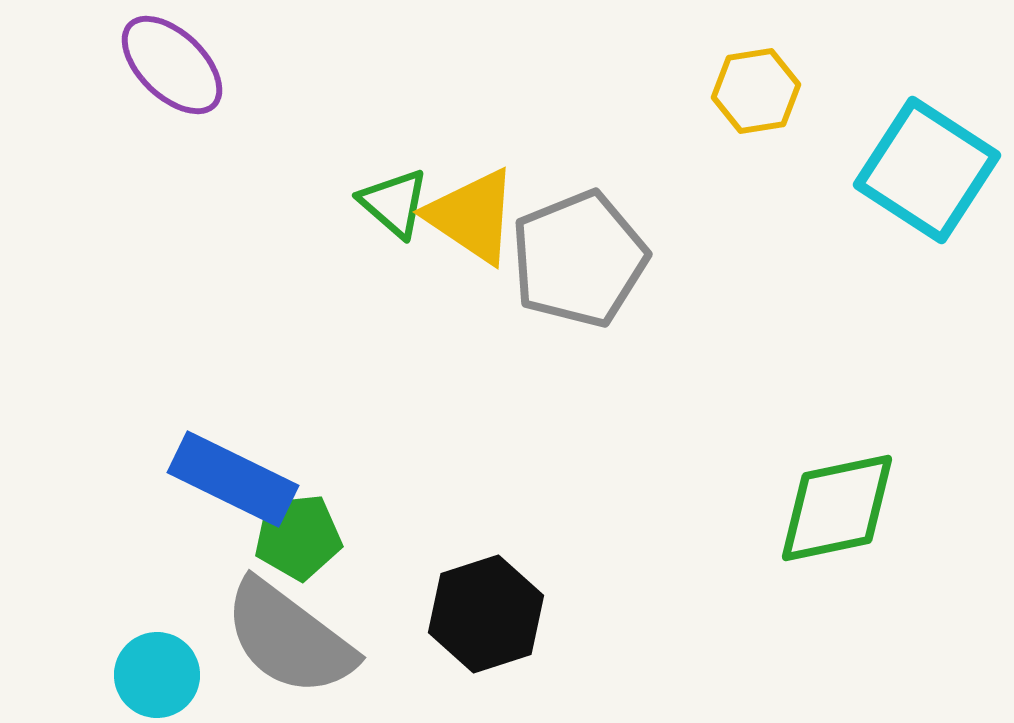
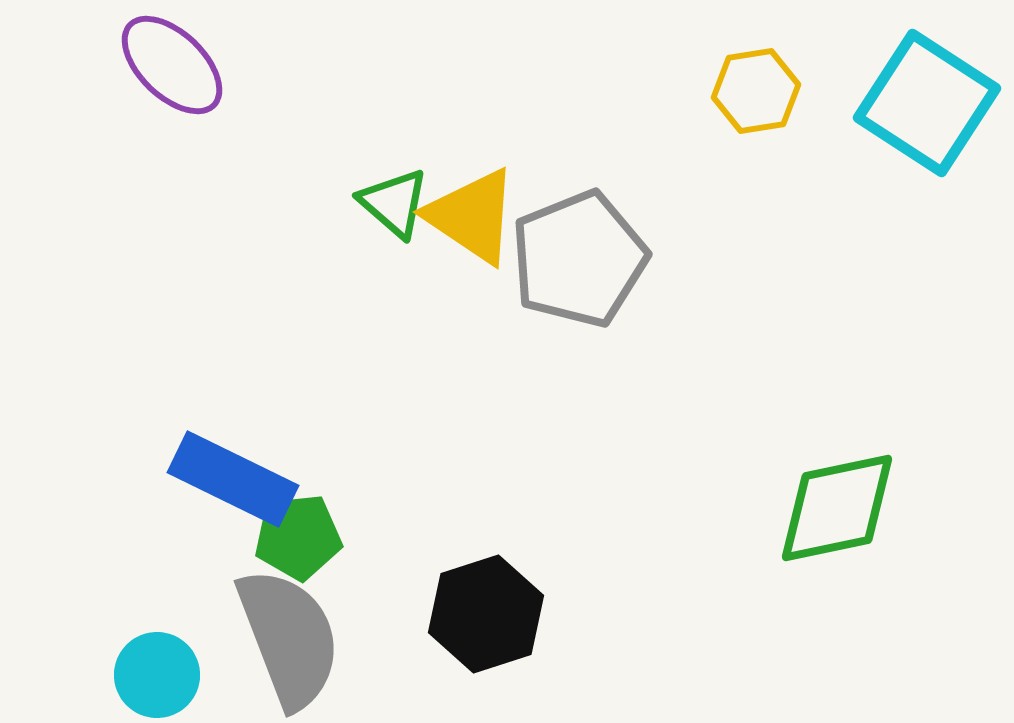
cyan square: moved 67 px up
gray semicircle: rotated 148 degrees counterclockwise
